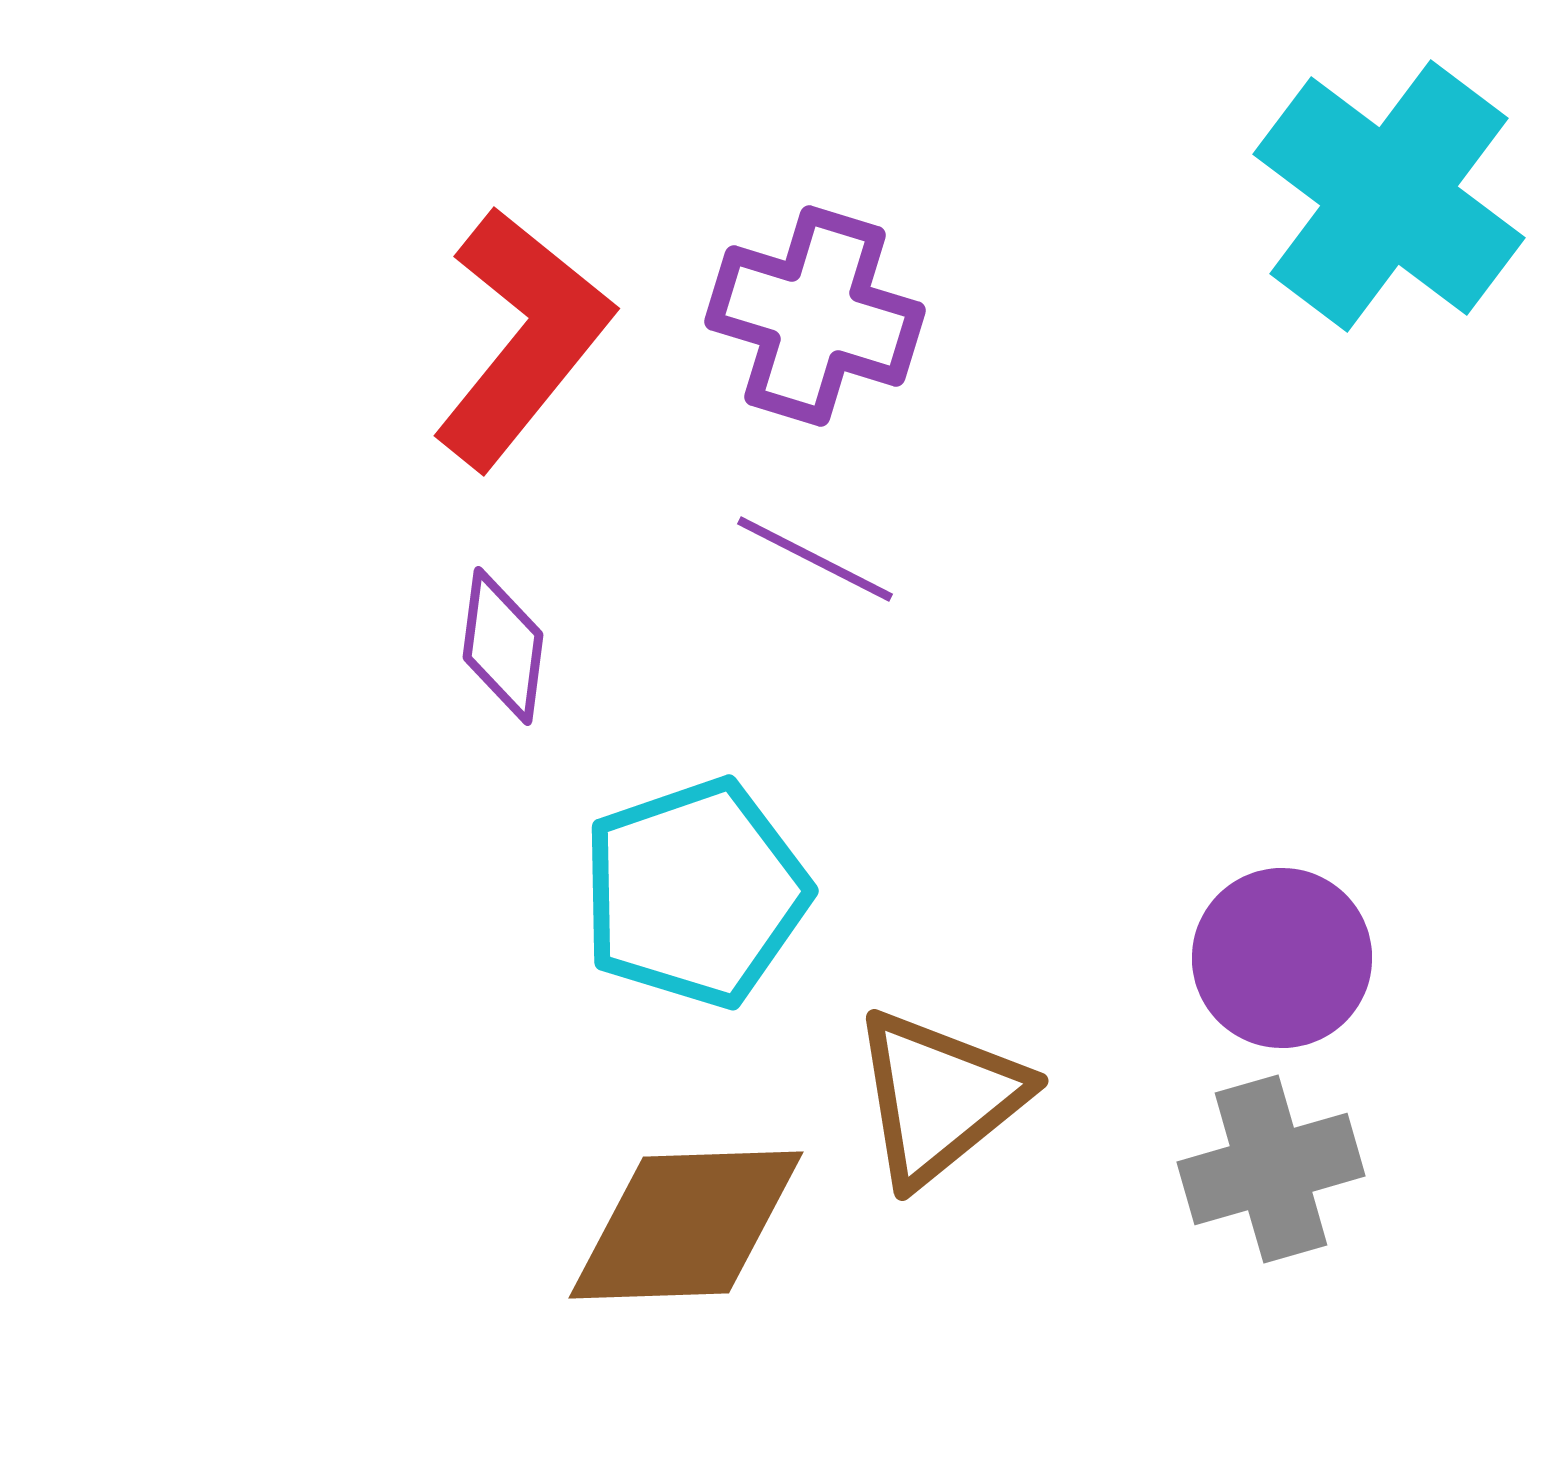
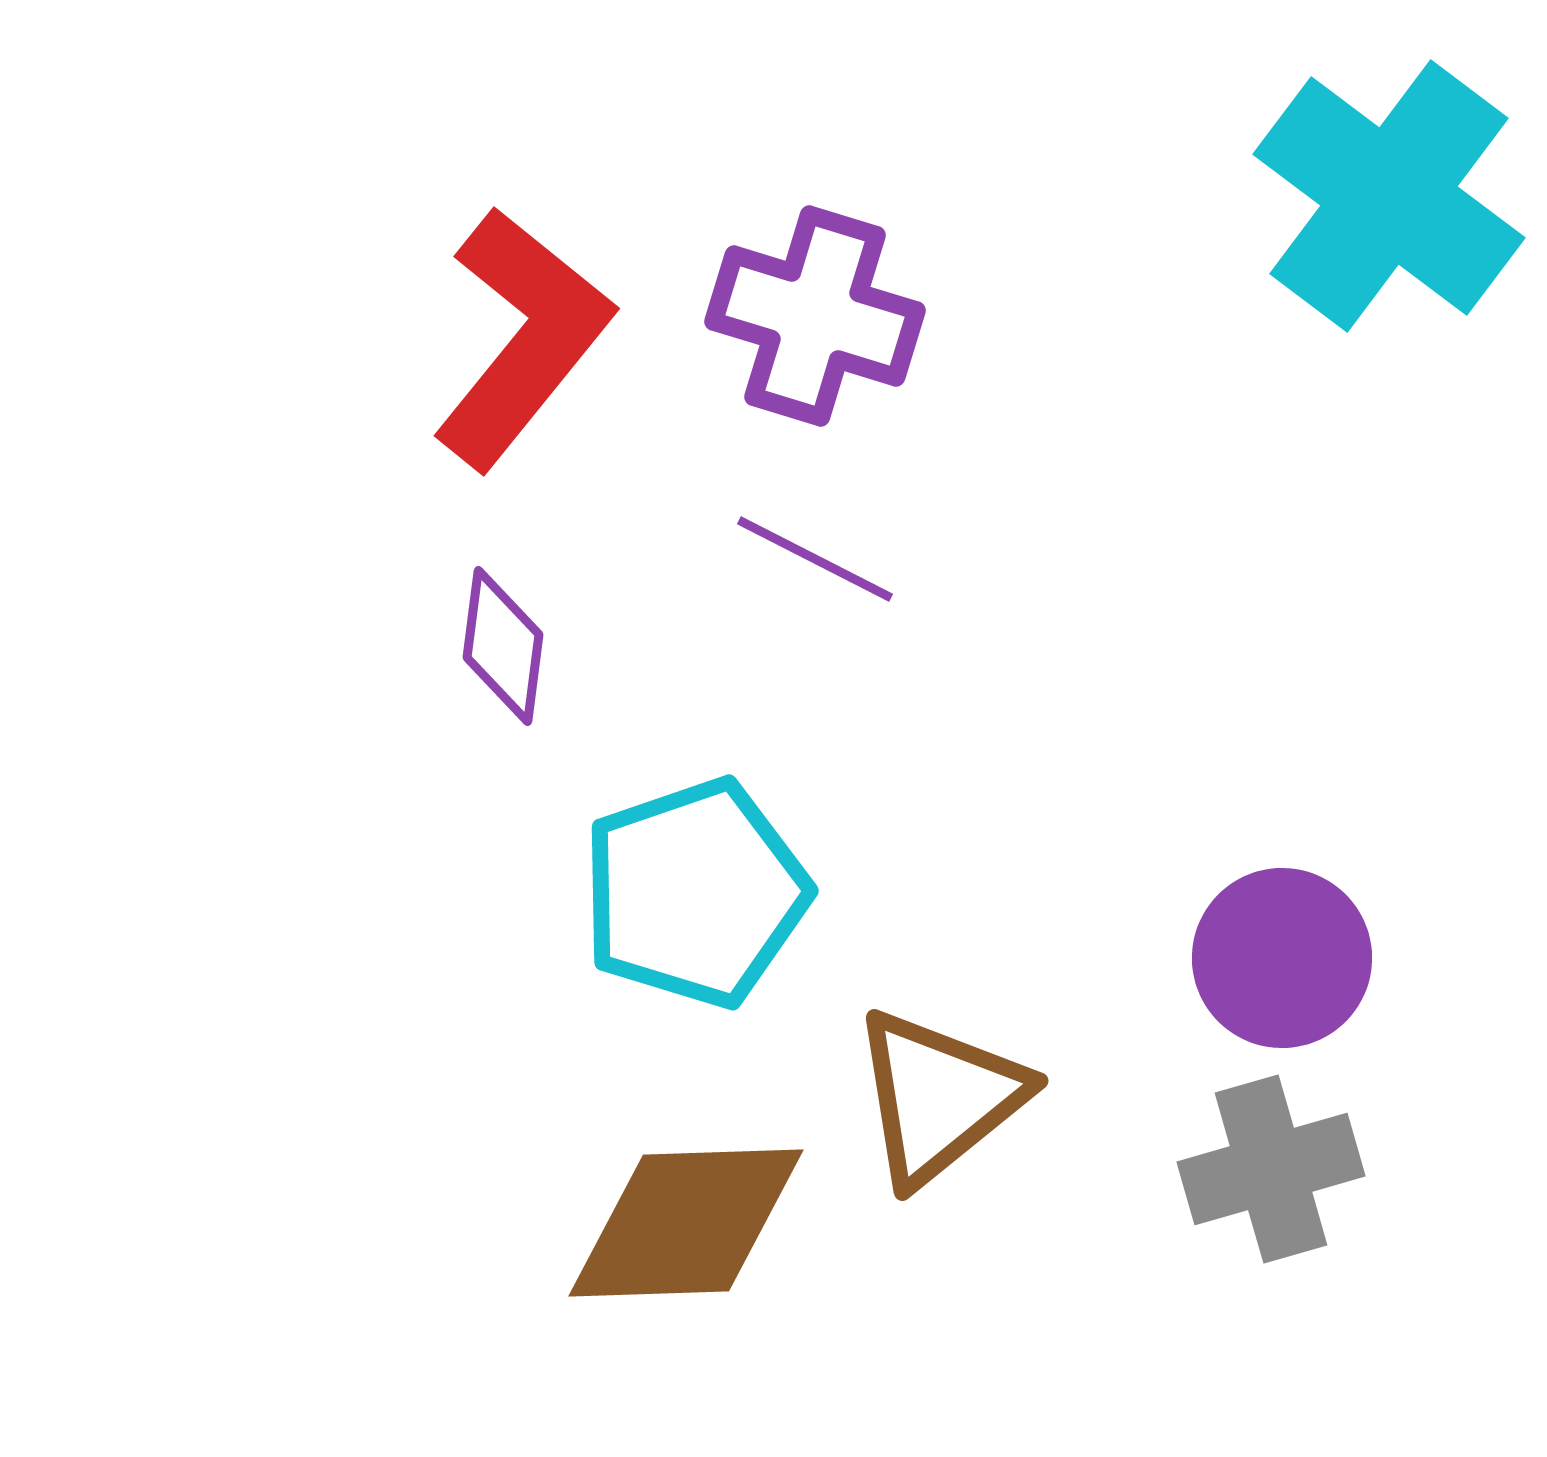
brown diamond: moved 2 px up
